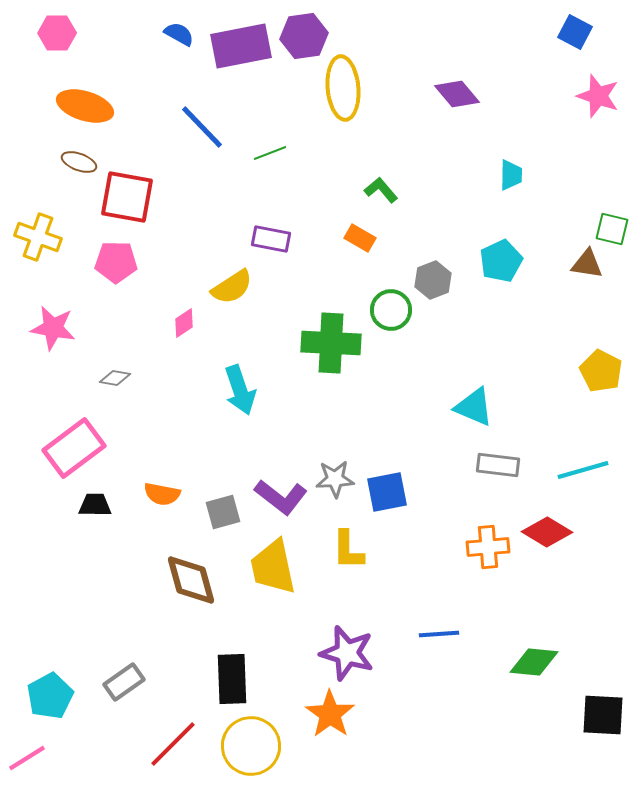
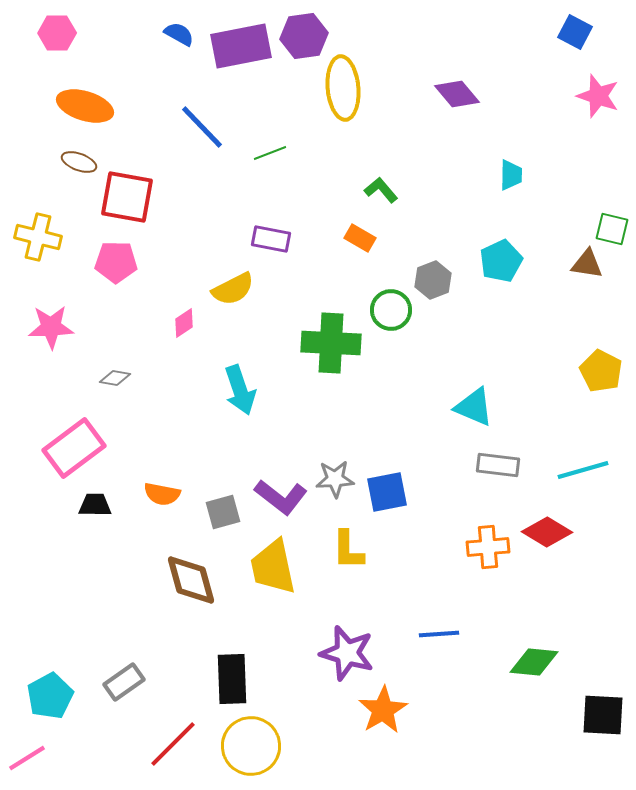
yellow cross at (38, 237): rotated 6 degrees counterclockwise
yellow semicircle at (232, 287): moved 1 px right, 2 px down; rotated 6 degrees clockwise
pink star at (53, 328): moved 2 px left, 1 px up; rotated 12 degrees counterclockwise
orange star at (330, 714): moved 53 px right, 4 px up; rotated 6 degrees clockwise
